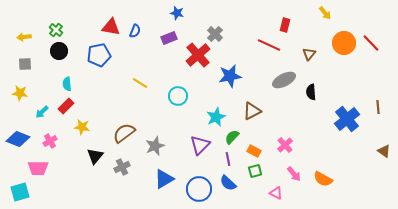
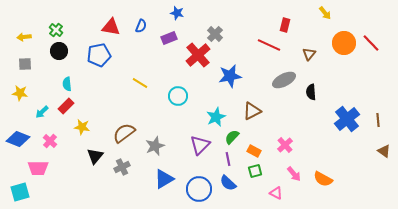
blue semicircle at (135, 31): moved 6 px right, 5 px up
brown line at (378, 107): moved 13 px down
pink cross at (50, 141): rotated 16 degrees counterclockwise
